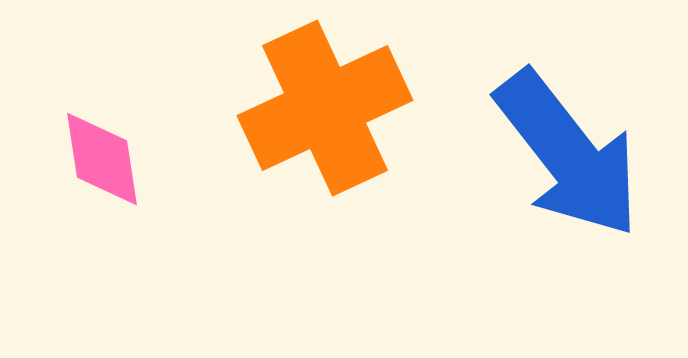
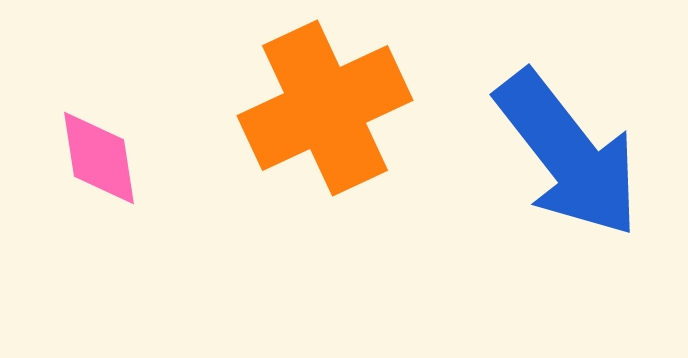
pink diamond: moved 3 px left, 1 px up
